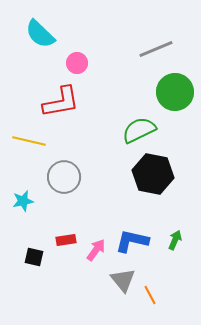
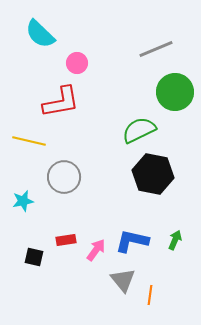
orange line: rotated 36 degrees clockwise
